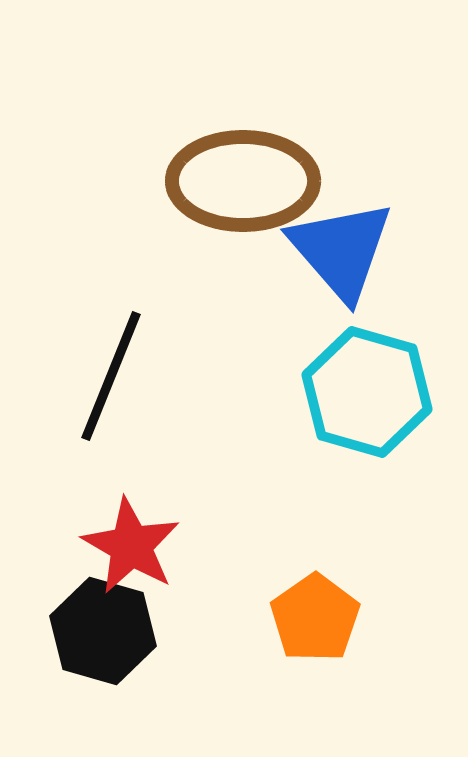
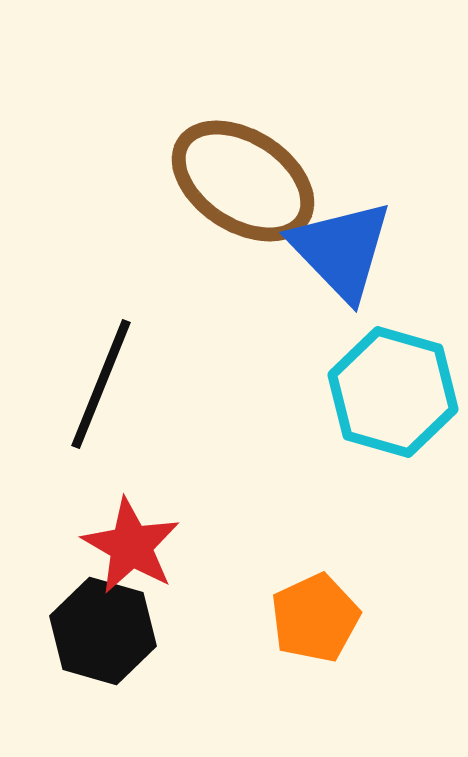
brown ellipse: rotated 33 degrees clockwise
blue triangle: rotated 3 degrees counterclockwise
black line: moved 10 px left, 8 px down
cyan hexagon: moved 26 px right
orange pentagon: rotated 10 degrees clockwise
